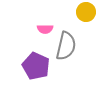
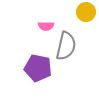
pink semicircle: moved 1 px right, 3 px up
purple pentagon: moved 2 px right, 2 px down; rotated 12 degrees counterclockwise
